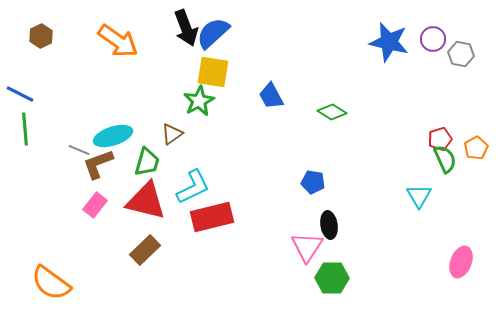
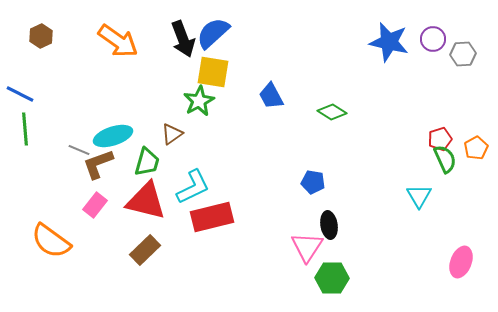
black arrow: moved 3 px left, 11 px down
gray hexagon: moved 2 px right; rotated 15 degrees counterclockwise
orange semicircle: moved 42 px up
